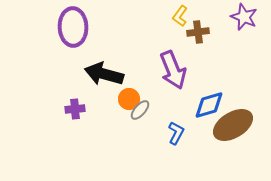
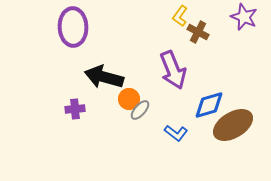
brown cross: rotated 35 degrees clockwise
black arrow: moved 3 px down
blue L-shape: rotated 100 degrees clockwise
